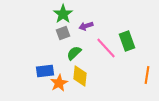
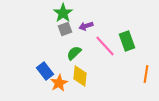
green star: moved 1 px up
gray square: moved 2 px right, 4 px up
pink line: moved 1 px left, 2 px up
blue rectangle: rotated 60 degrees clockwise
orange line: moved 1 px left, 1 px up
